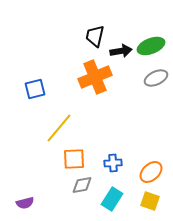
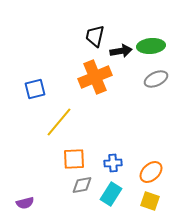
green ellipse: rotated 16 degrees clockwise
gray ellipse: moved 1 px down
yellow line: moved 6 px up
cyan rectangle: moved 1 px left, 5 px up
